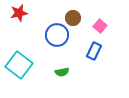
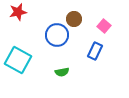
red star: moved 1 px left, 1 px up
brown circle: moved 1 px right, 1 px down
pink square: moved 4 px right
blue rectangle: moved 1 px right
cyan square: moved 1 px left, 5 px up; rotated 8 degrees counterclockwise
